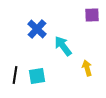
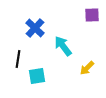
blue cross: moved 2 px left, 1 px up
yellow arrow: rotated 119 degrees counterclockwise
black line: moved 3 px right, 16 px up
